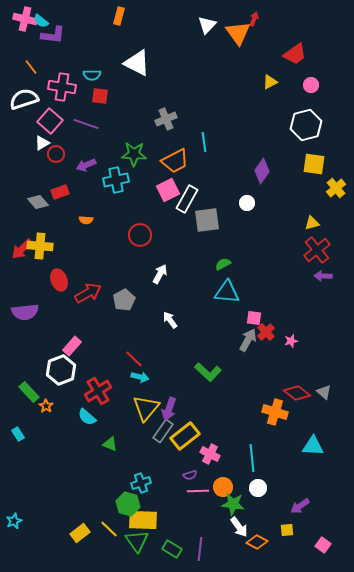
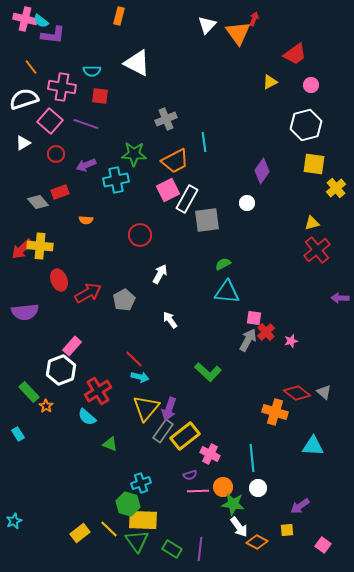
cyan semicircle at (92, 75): moved 4 px up
white triangle at (42, 143): moved 19 px left
purple arrow at (323, 276): moved 17 px right, 22 px down
